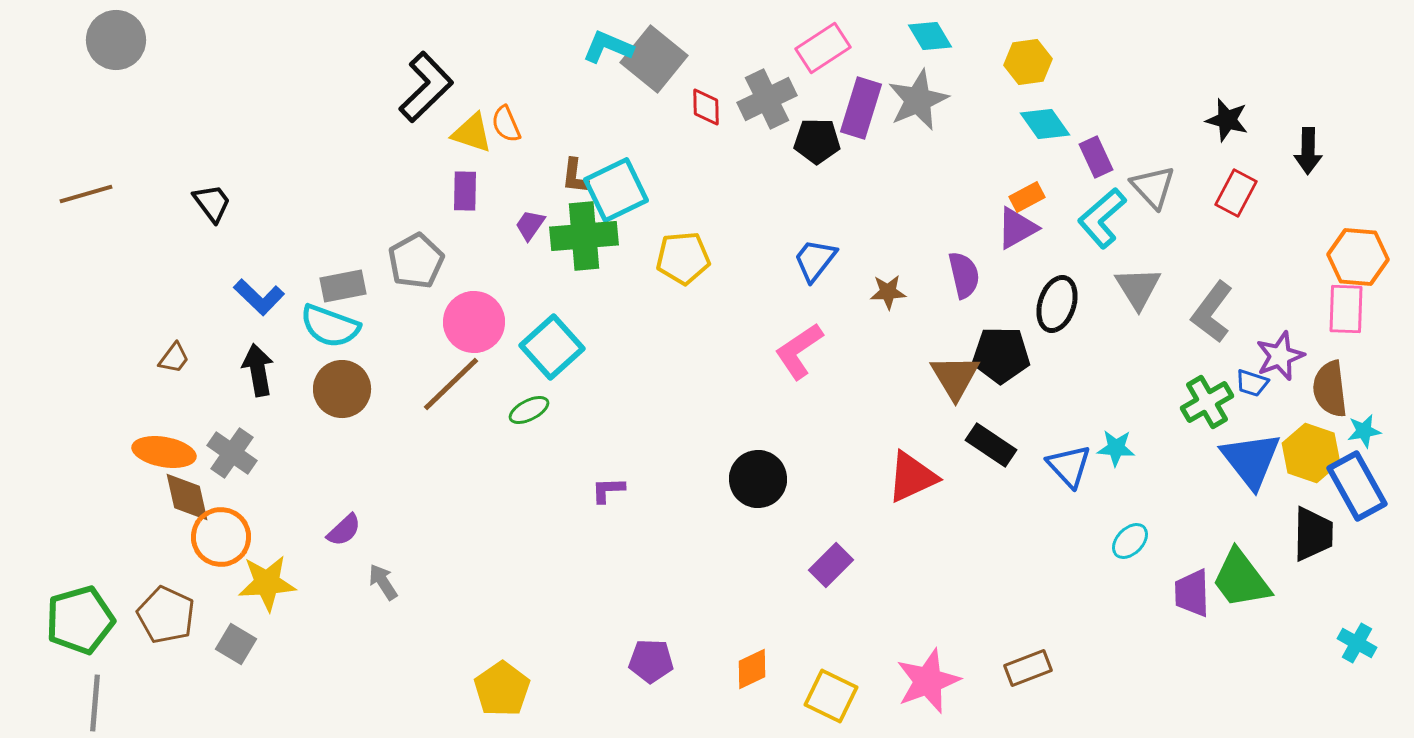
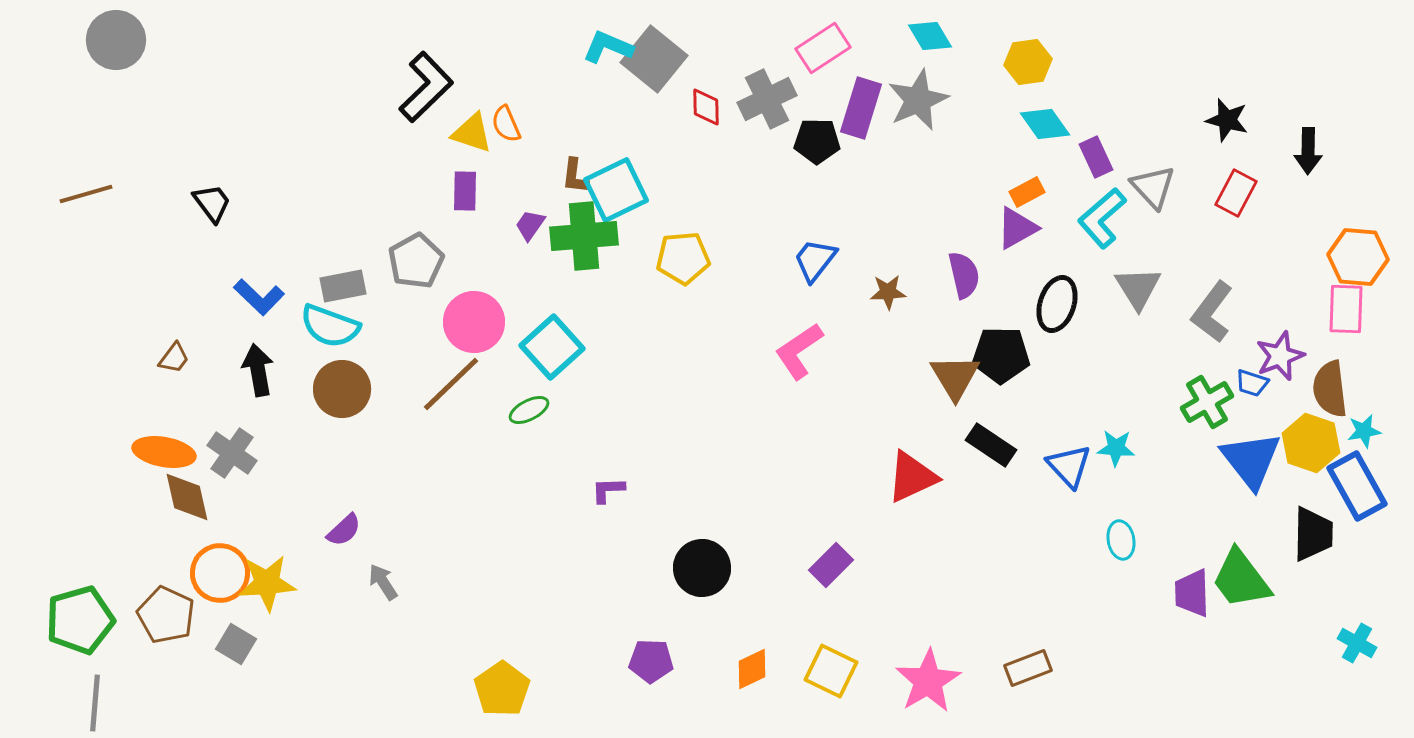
orange rectangle at (1027, 197): moved 5 px up
yellow hexagon at (1311, 453): moved 10 px up
black circle at (758, 479): moved 56 px left, 89 px down
orange circle at (221, 537): moved 1 px left, 36 px down
cyan ellipse at (1130, 541): moved 9 px left, 1 px up; rotated 54 degrees counterclockwise
pink star at (928, 681): rotated 10 degrees counterclockwise
yellow square at (831, 696): moved 25 px up
